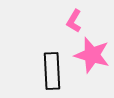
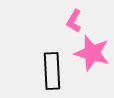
pink star: moved 2 px up
